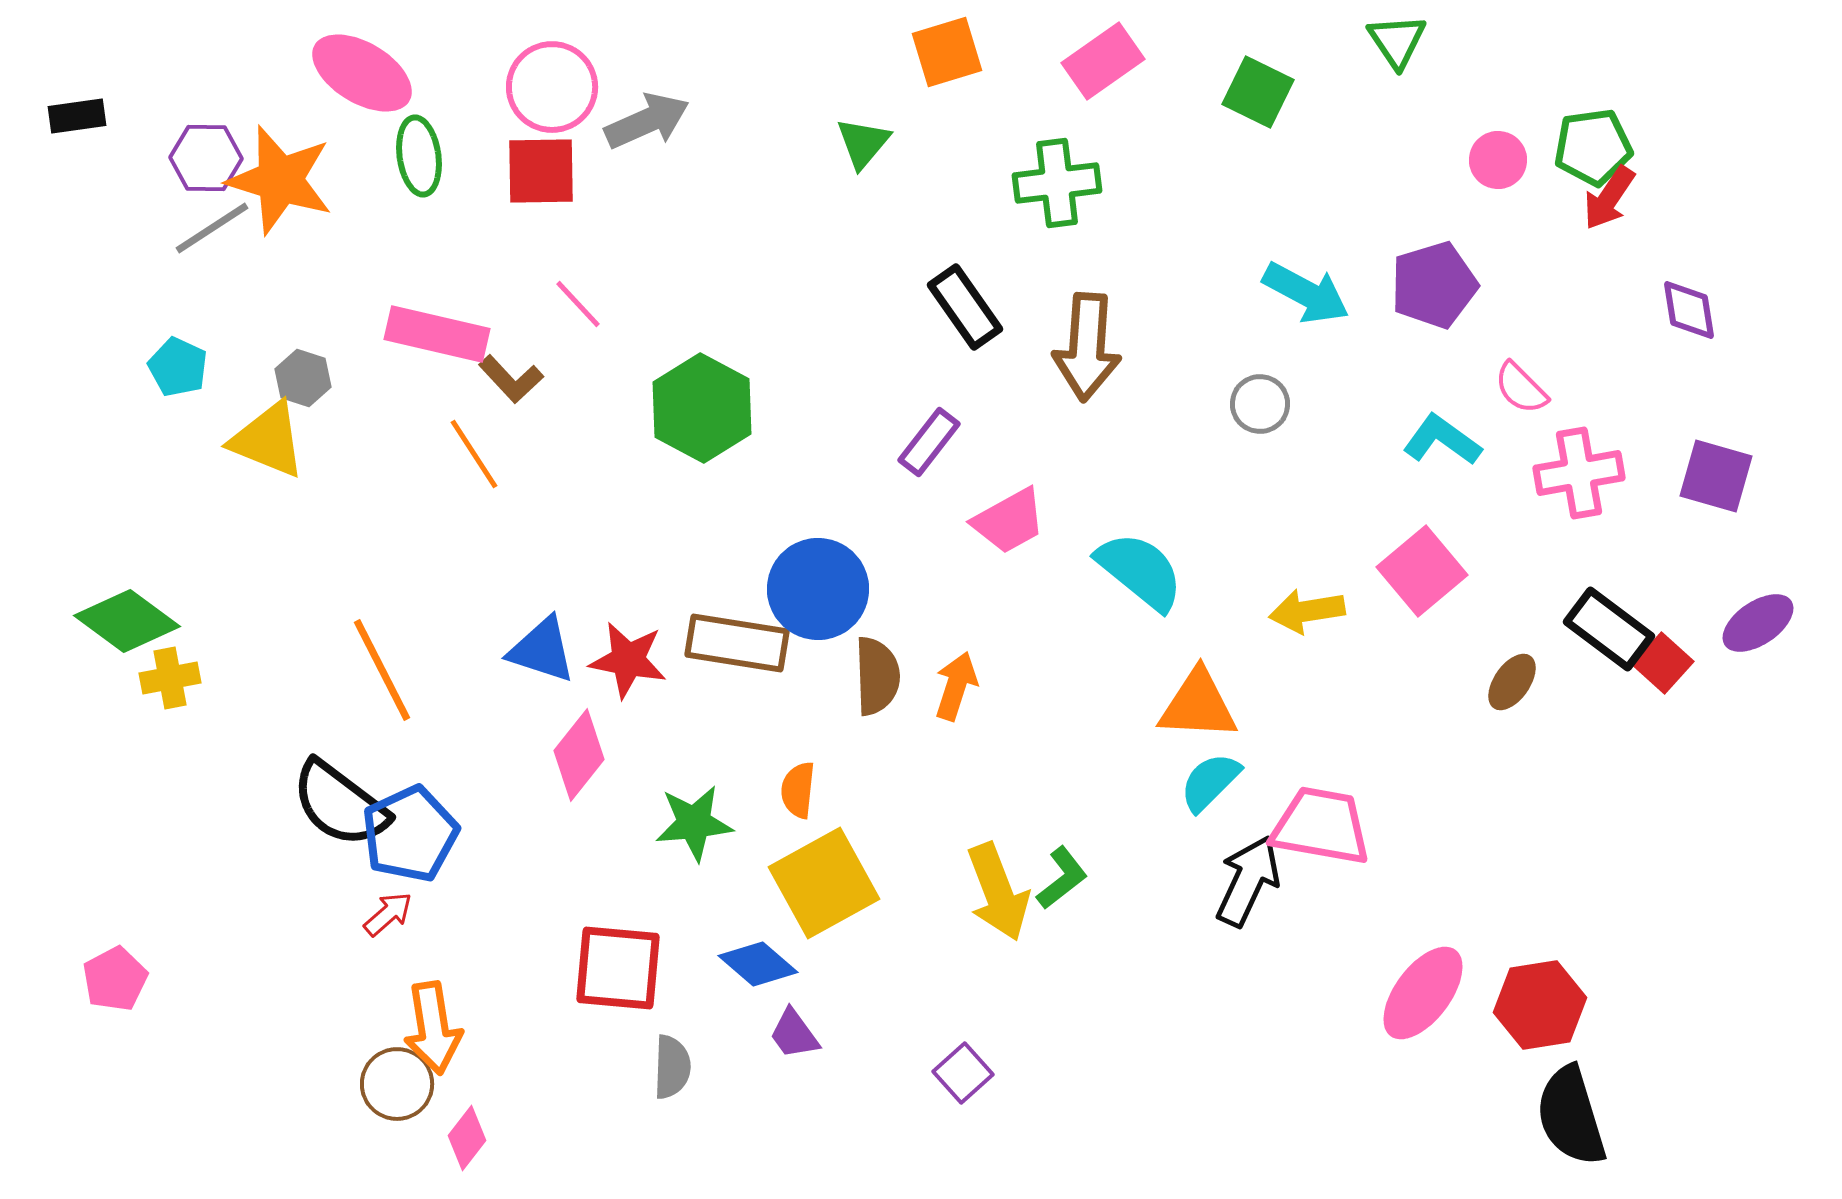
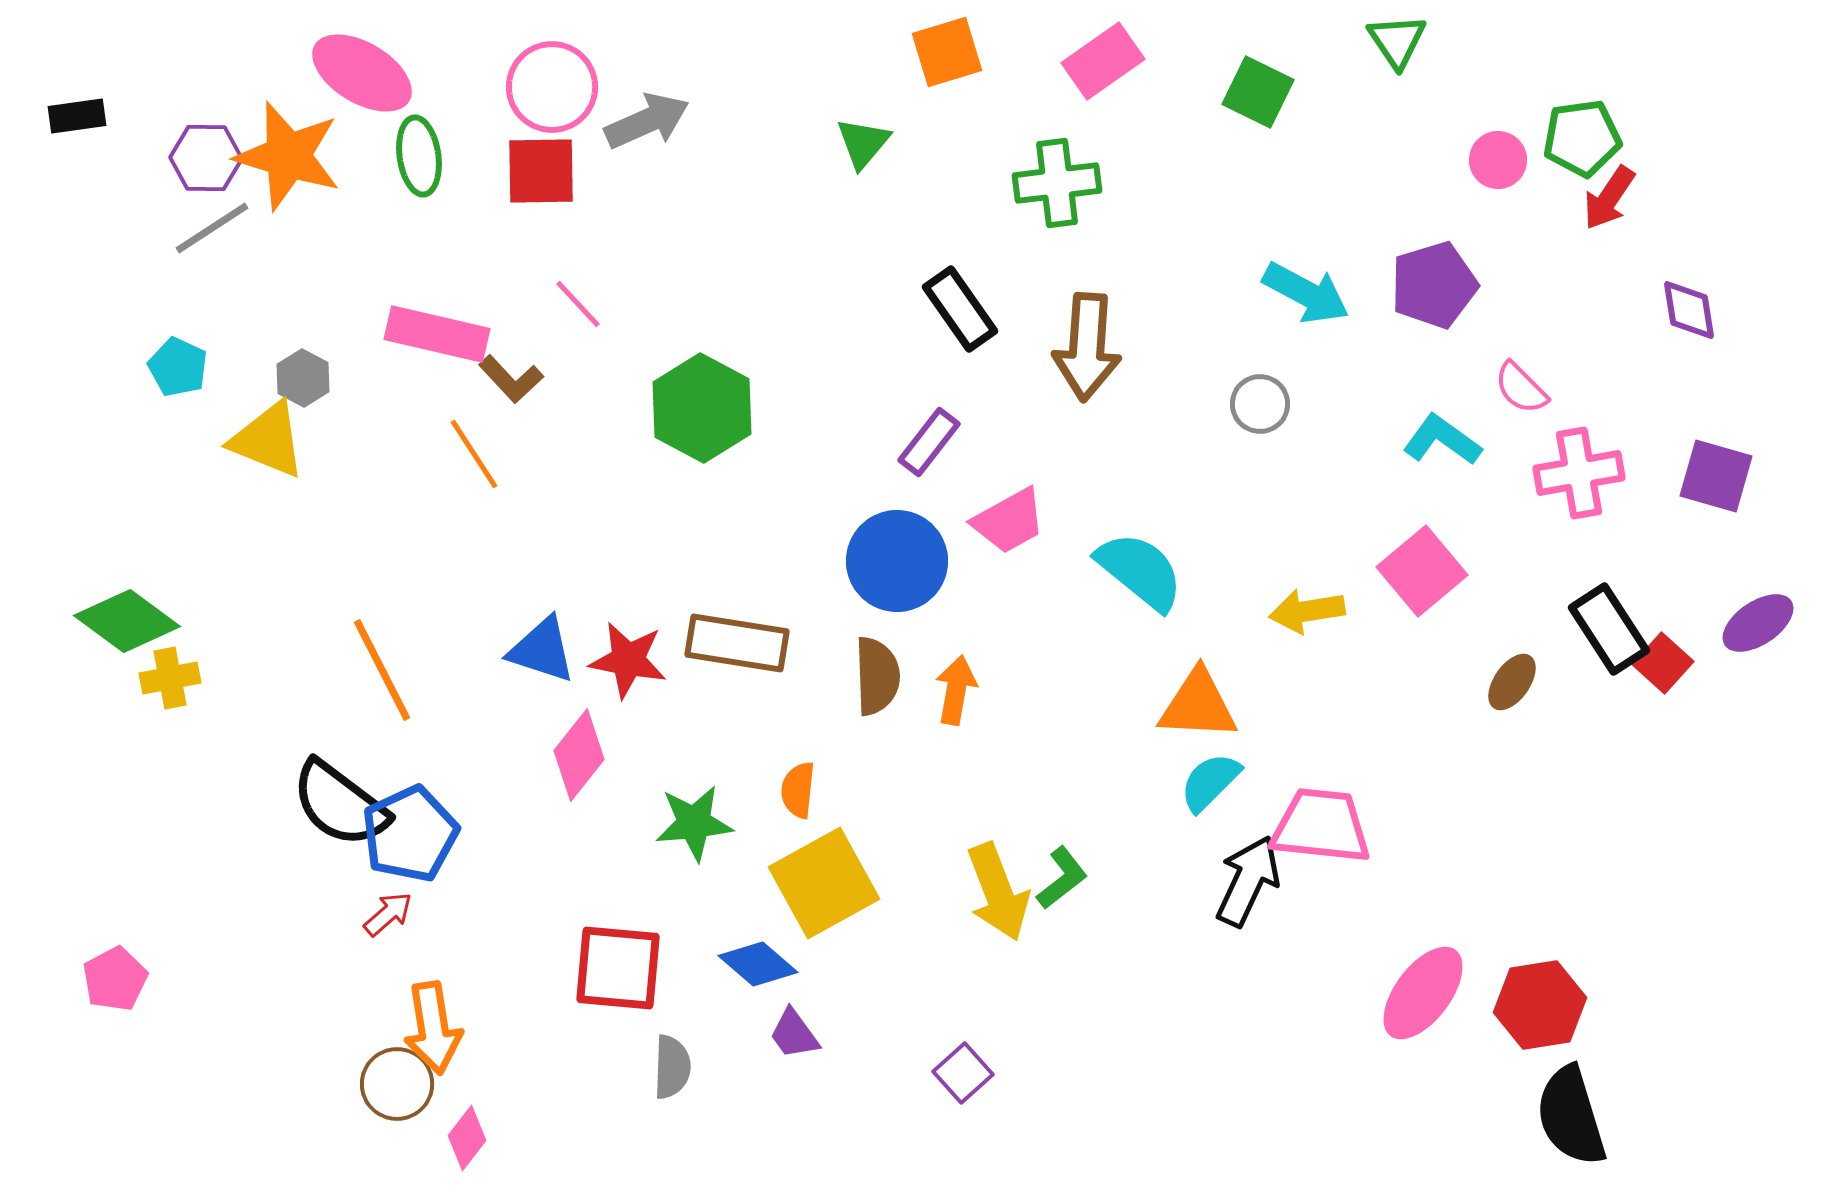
green pentagon at (1593, 147): moved 11 px left, 9 px up
orange star at (280, 180): moved 8 px right, 24 px up
black rectangle at (965, 307): moved 5 px left, 2 px down
gray hexagon at (303, 378): rotated 10 degrees clockwise
blue circle at (818, 589): moved 79 px right, 28 px up
black rectangle at (1609, 629): rotated 20 degrees clockwise
orange arrow at (956, 686): moved 4 px down; rotated 8 degrees counterclockwise
pink trapezoid at (1321, 826): rotated 4 degrees counterclockwise
